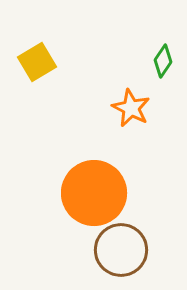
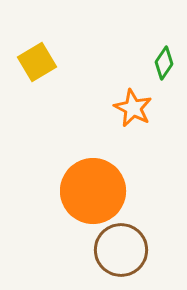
green diamond: moved 1 px right, 2 px down
orange star: moved 2 px right
orange circle: moved 1 px left, 2 px up
